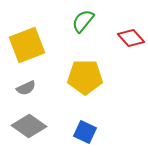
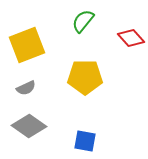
blue square: moved 9 px down; rotated 15 degrees counterclockwise
